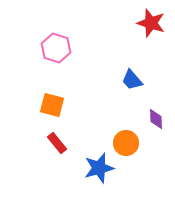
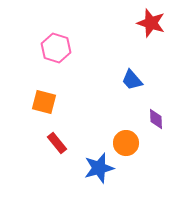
orange square: moved 8 px left, 3 px up
